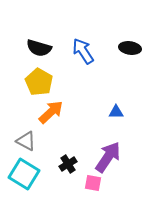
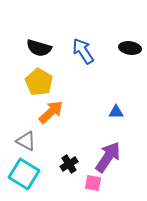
black cross: moved 1 px right
